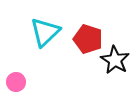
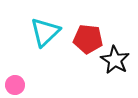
red pentagon: rotated 12 degrees counterclockwise
pink circle: moved 1 px left, 3 px down
